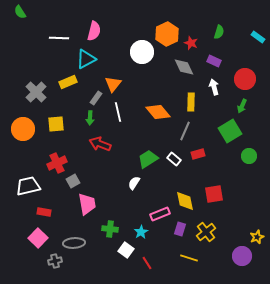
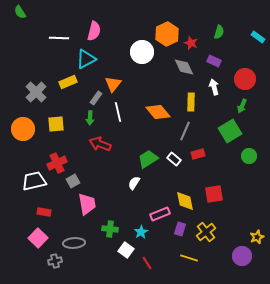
white trapezoid at (28, 186): moved 6 px right, 5 px up
